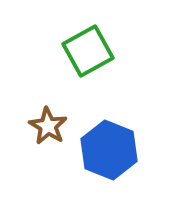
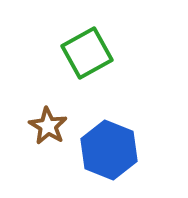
green square: moved 1 px left, 2 px down
